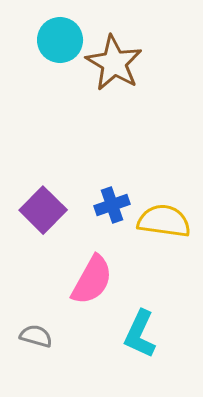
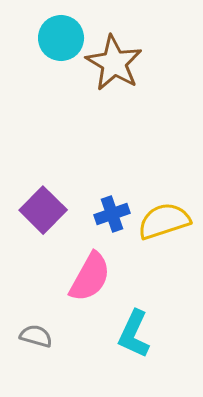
cyan circle: moved 1 px right, 2 px up
blue cross: moved 9 px down
yellow semicircle: rotated 26 degrees counterclockwise
pink semicircle: moved 2 px left, 3 px up
cyan L-shape: moved 6 px left
